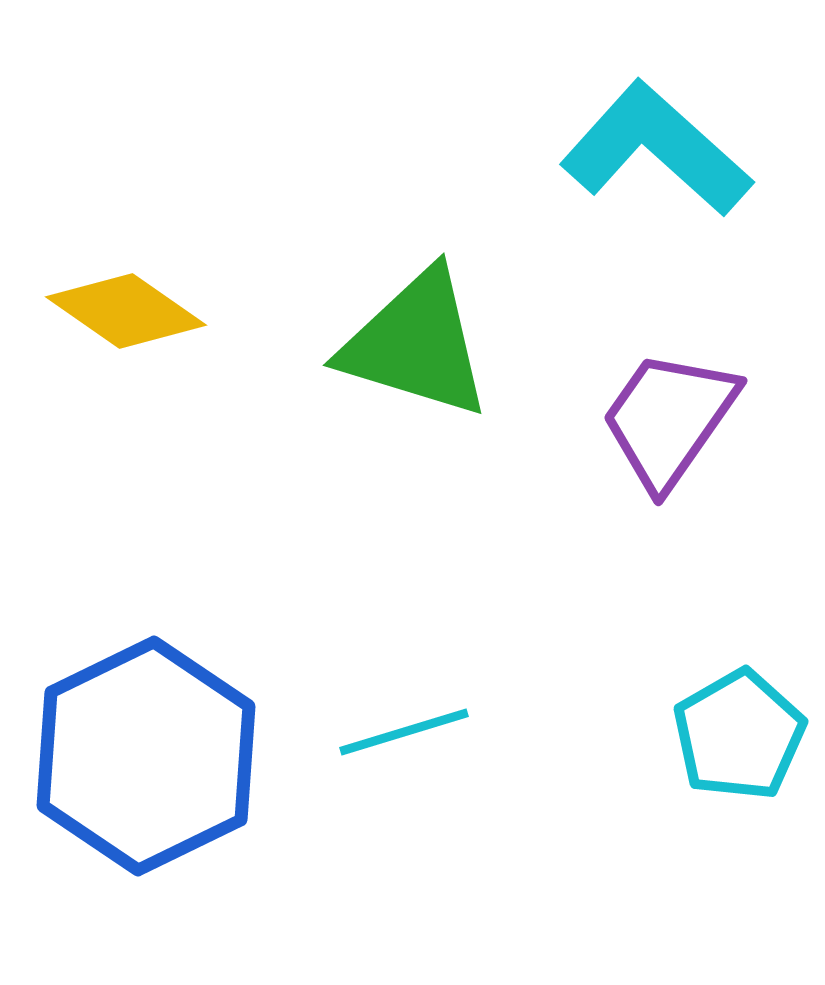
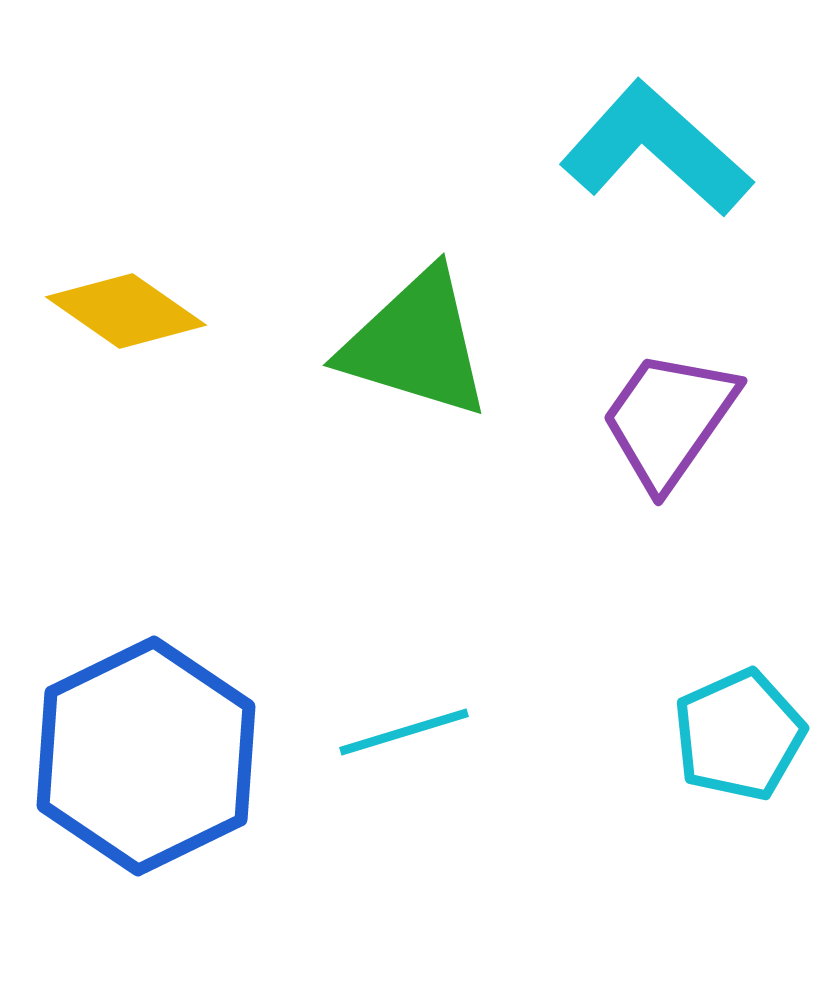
cyan pentagon: rotated 6 degrees clockwise
